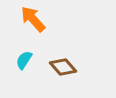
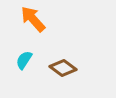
brown diamond: moved 1 px down; rotated 12 degrees counterclockwise
